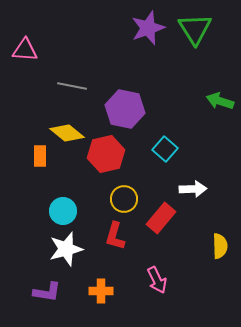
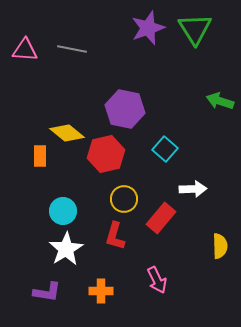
gray line: moved 37 px up
white star: rotated 16 degrees counterclockwise
